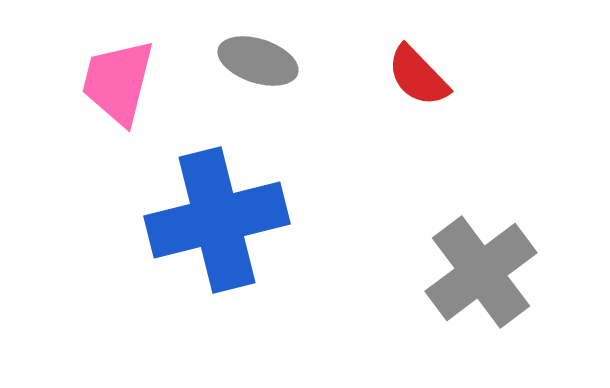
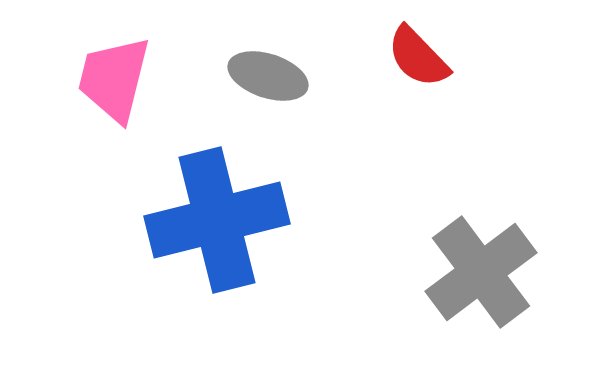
gray ellipse: moved 10 px right, 15 px down
red semicircle: moved 19 px up
pink trapezoid: moved 4 px left, 3 px up
